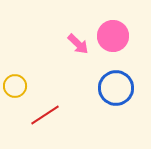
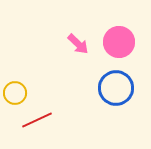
pink circle: moved 6 px right, 6 px down
yellow circle: moved 7 px down
red line: moved 8 px left, 5 px down; rotated 8 degrees clockwise
